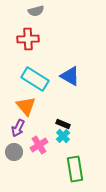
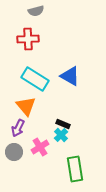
cyan cross: moved 2 px left, 1 px up
pink cross: moved 1 px right, 2 px down
